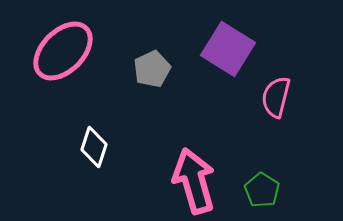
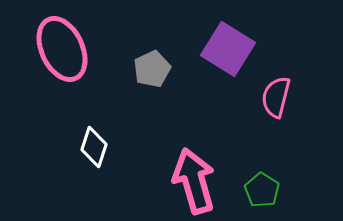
pink ellipse: moved 1 px left, 2 px up; rotated 70 degrees counterclockwise
